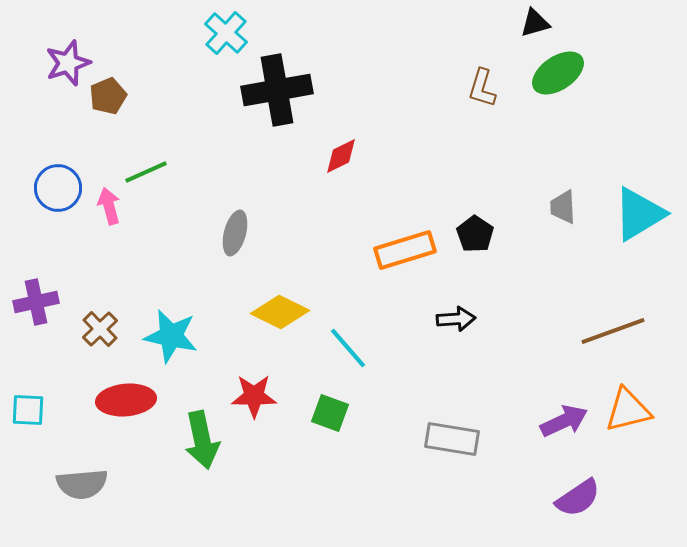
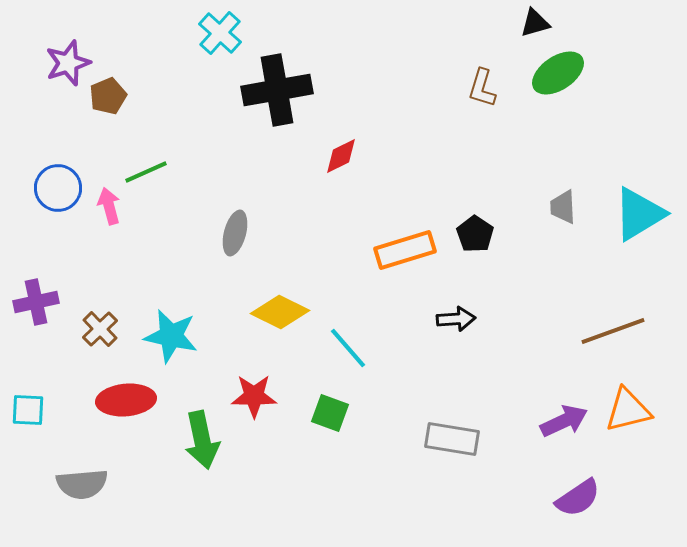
cyan cross: moved 6 px left
